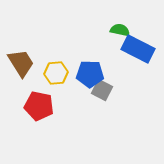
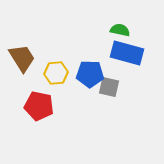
blue rectangle: moved 11 px left, 4 px down; rotated 12 degrees counterclockwise
brown trapezoid: moved 1 px right, 5 px up
gray square: moved 7 px right, 3 px up; rotated 15 degrees counterclockwise
